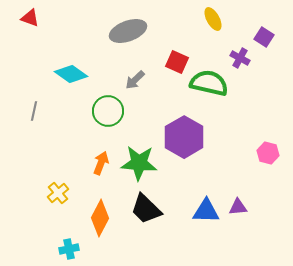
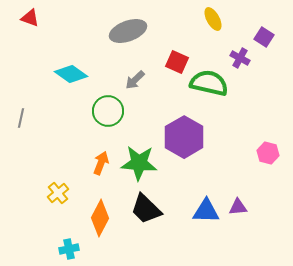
gray line: moved 13 px left, 7 px down
